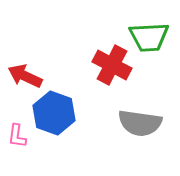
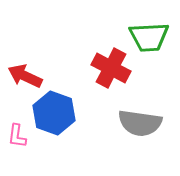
red cross: moved 1 px left, 3 px down
